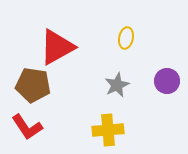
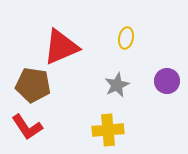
red triangle: moved 4 px right; rotated 6 degrees clockwise
